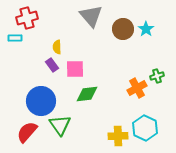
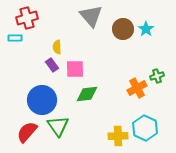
blue circle: moved 1 px right, 1 px up
green triangle: moved 2 px left, 1 px down
